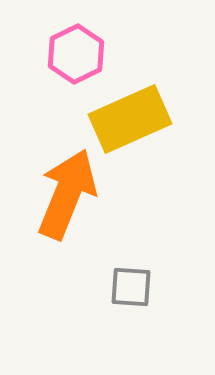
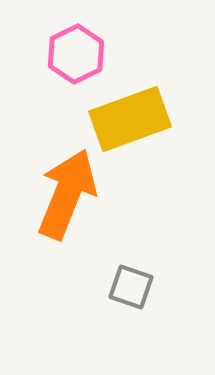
yellow rectangle: rotated 4 degrees clockwise
gray square: rotated 15 degrees clockwise
